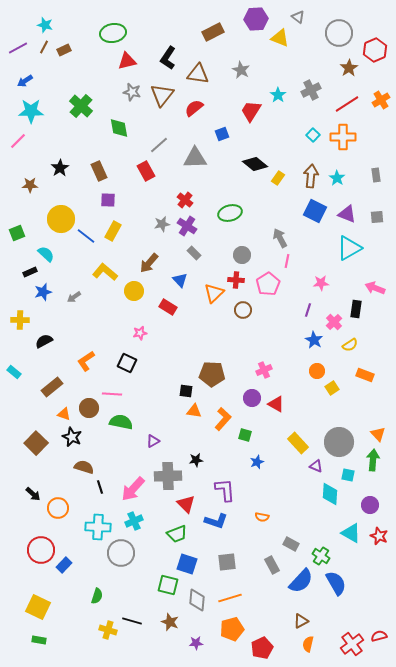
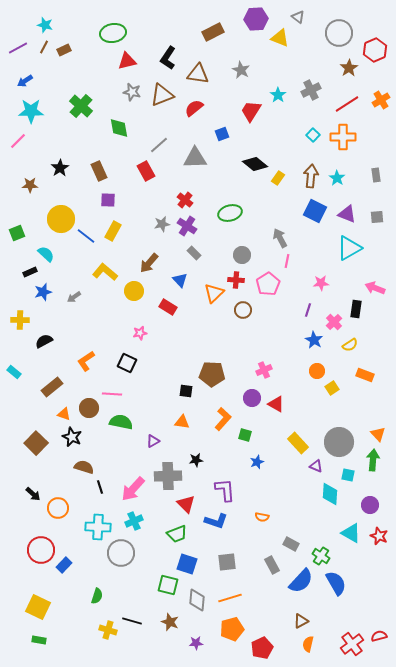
brown triangle at (162, 95): rotated 30 degrees clockwise
orange triangle at (194, 411): moved 12 px left, 11 px down
